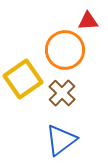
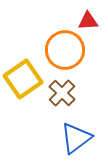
blue triangle: moved 15 px right, 2 px up
